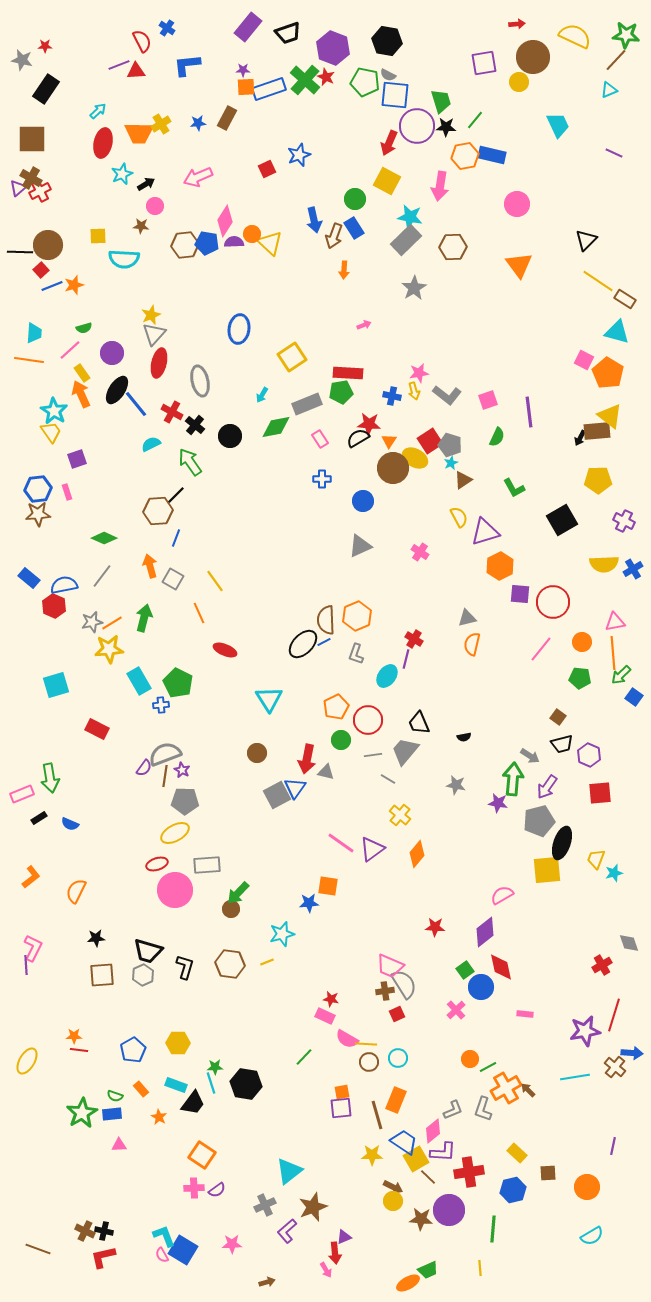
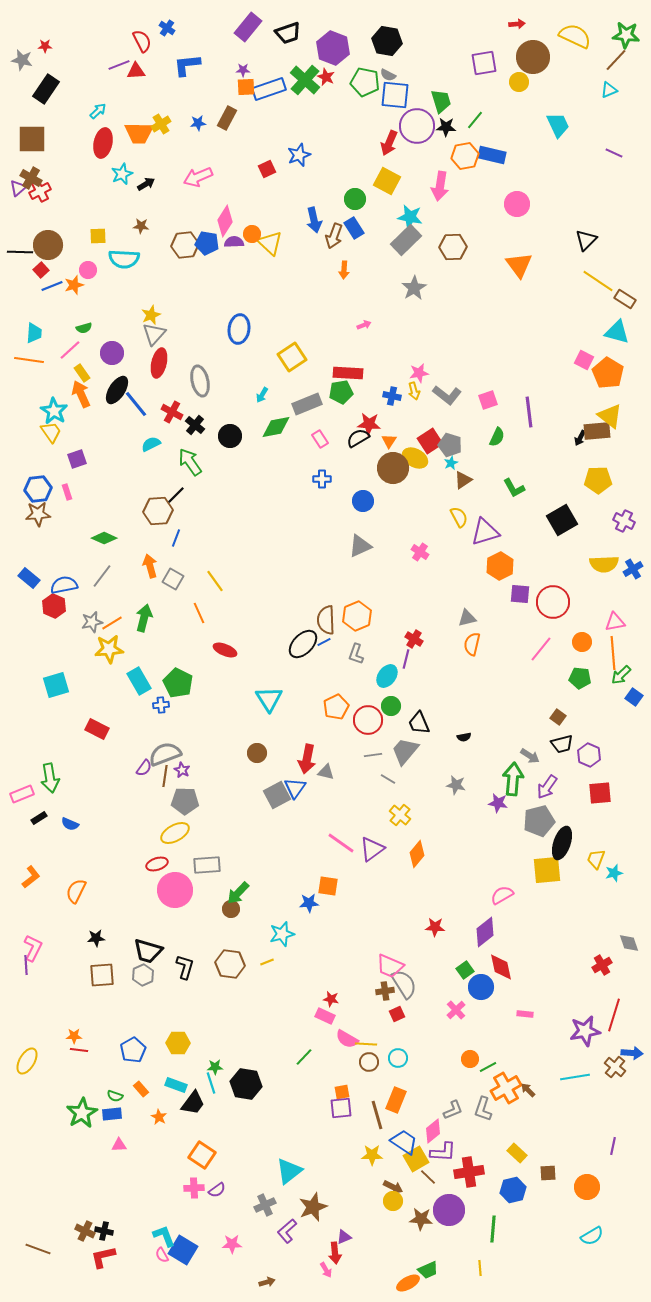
pink circle at (155, 206): moved 67 px left, 64 px down
green circle at (341, 740): moved 50 px right, 34 px up
